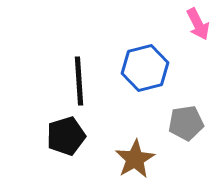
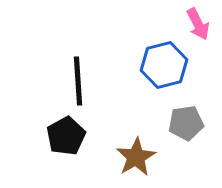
blue hexagon: moved 19 px right, 3 px up
black line: moved 1 px left
black pentagon: rotated 12 degrees counterclockwise
brown star: moved 1 px right, 2 px up
